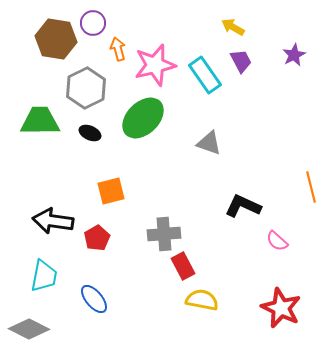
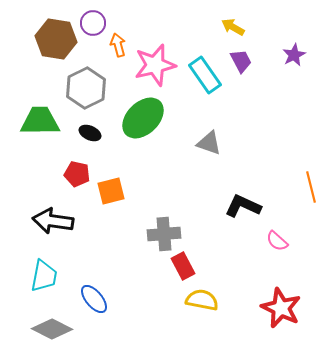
orange arrow: moved 4 px up
red pentagon: moved 20 px left, 64 px up; rotated 30 degrees counterclockwise
gray diamond: moved 23 px right
